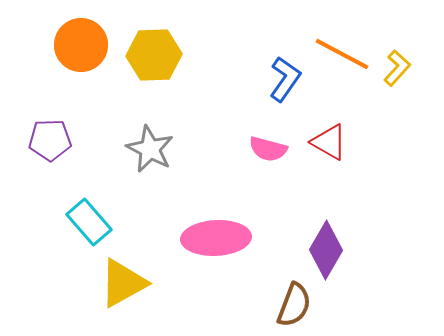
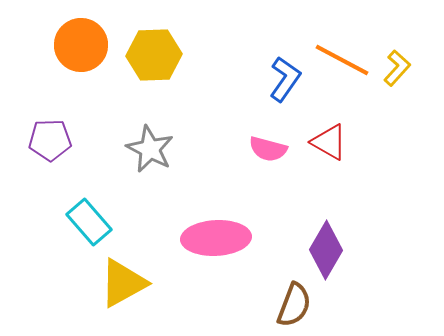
orange line: moved 6 px down
